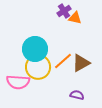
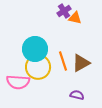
orange line: rotated 66 degrees counterclockwise
